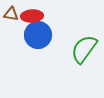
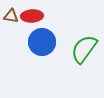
brown triangle: moved 2 px down
blue circle: moved 4 px right, 7 px down
